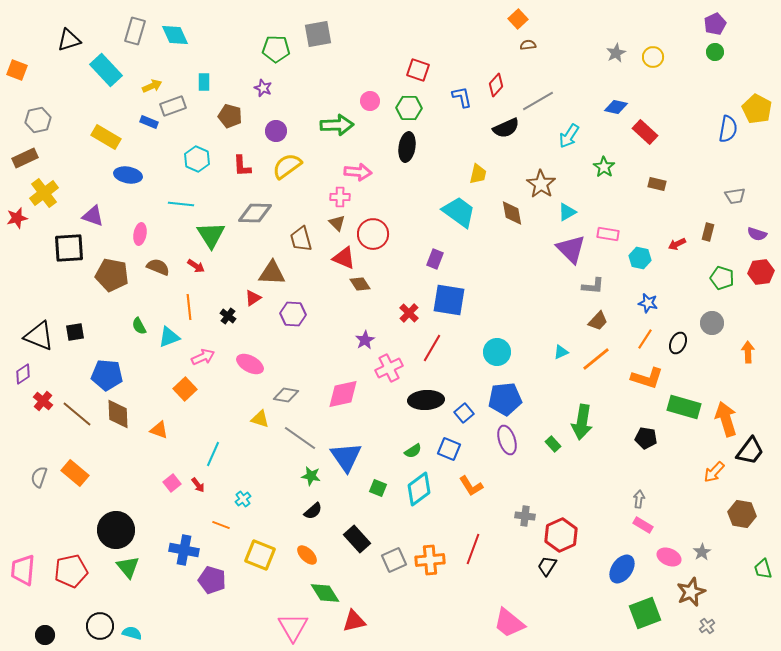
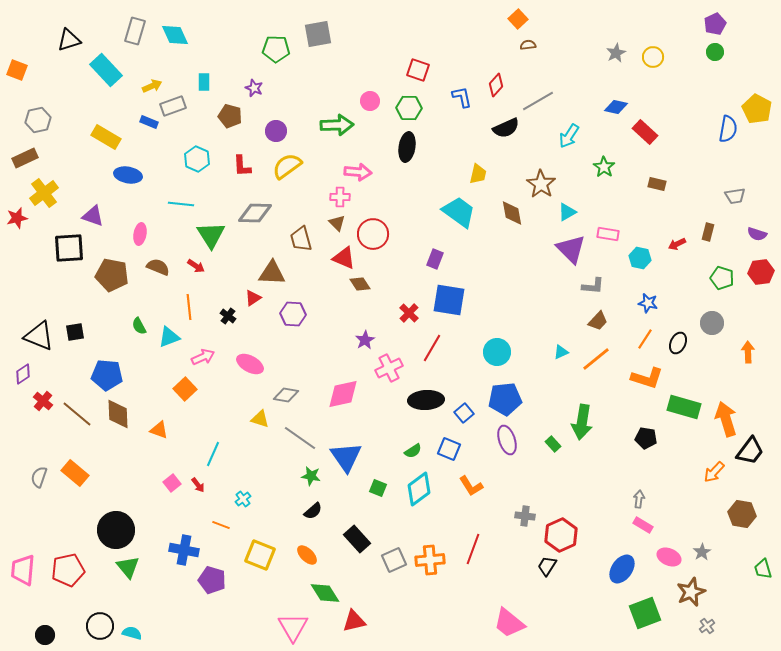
purple star at (263, 88): moved 9 px left
red pentagon at (71, 571): moved 3 px left, 1 px up
